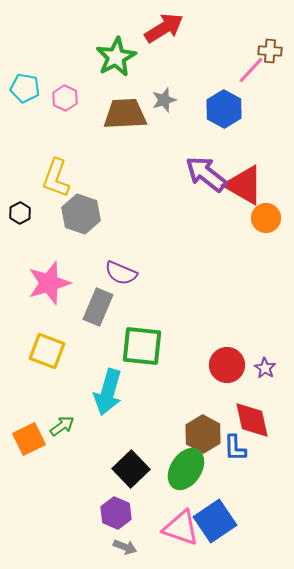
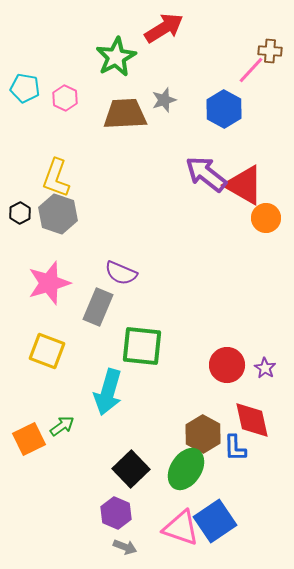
gray hexagon: moved 23 px left
